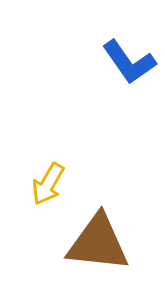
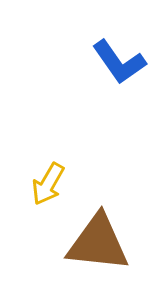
blue L-shape: moved 10 px left
